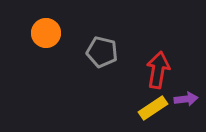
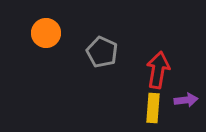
gray pentagon: rotated 12 degrees clockwise
purple arrow: moved 1 px down
yellow rectangle: rotated 52 degrees counterclockwise
